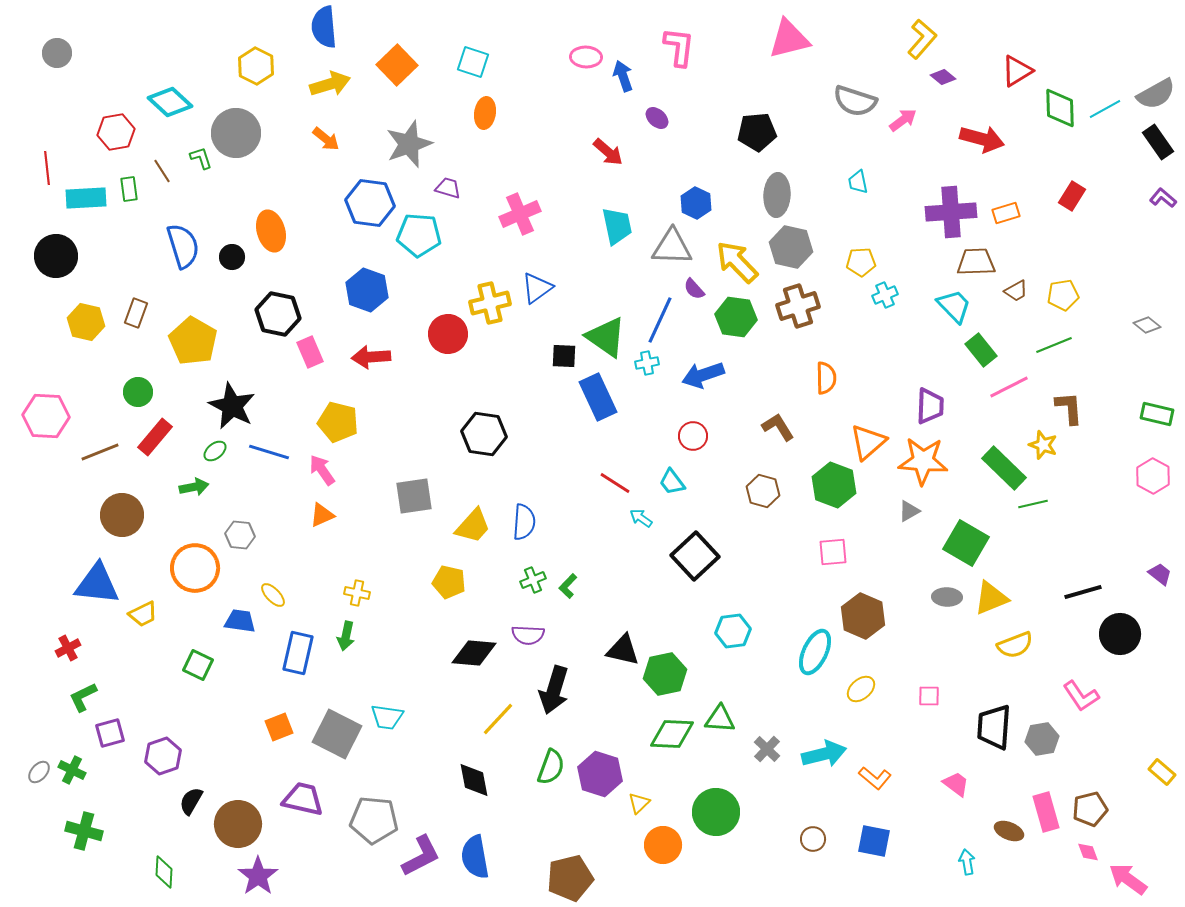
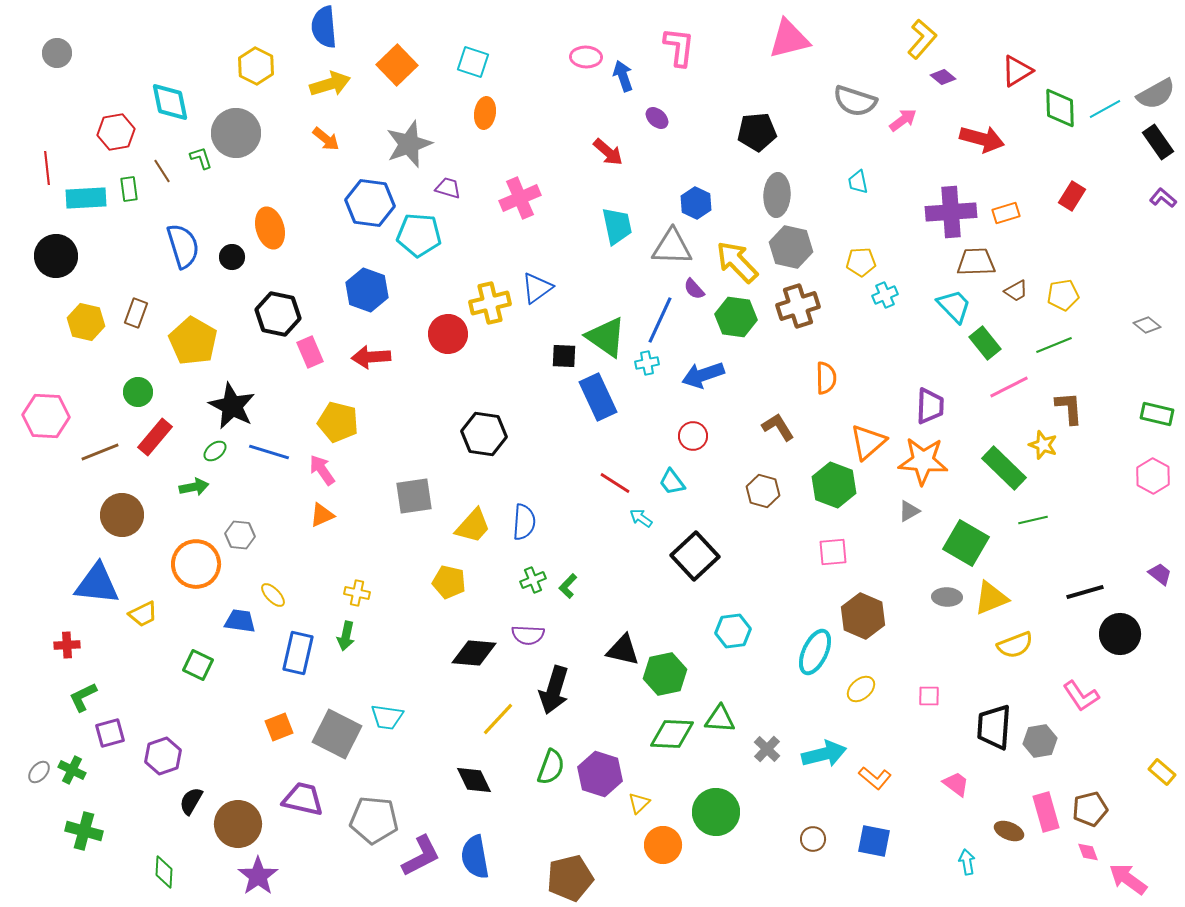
cyan diamond at (170, 102): rotated 36 degrees clockwise
pink cross at (520, 214): moved 16 px up
orange ellipse at (271, 231): moved 1 px left, 3 px up
green rectangle at (981, 350): moved 4 px right, 7 px up
green line at (1033, 504): moved 16 px down
orange circle at (195, 568): moved 1 px right, 4 px up
black line at (1083, 592): moved 2 px right
red cross at (68, 648): moved 1 px left, 3 px up; rotated 25 degrees clockwise
gray hexagon at (1042, 739): moved 2 px left, 2 px down
black diamond at (474, 780): rotated 15 degrees counterclockwise
